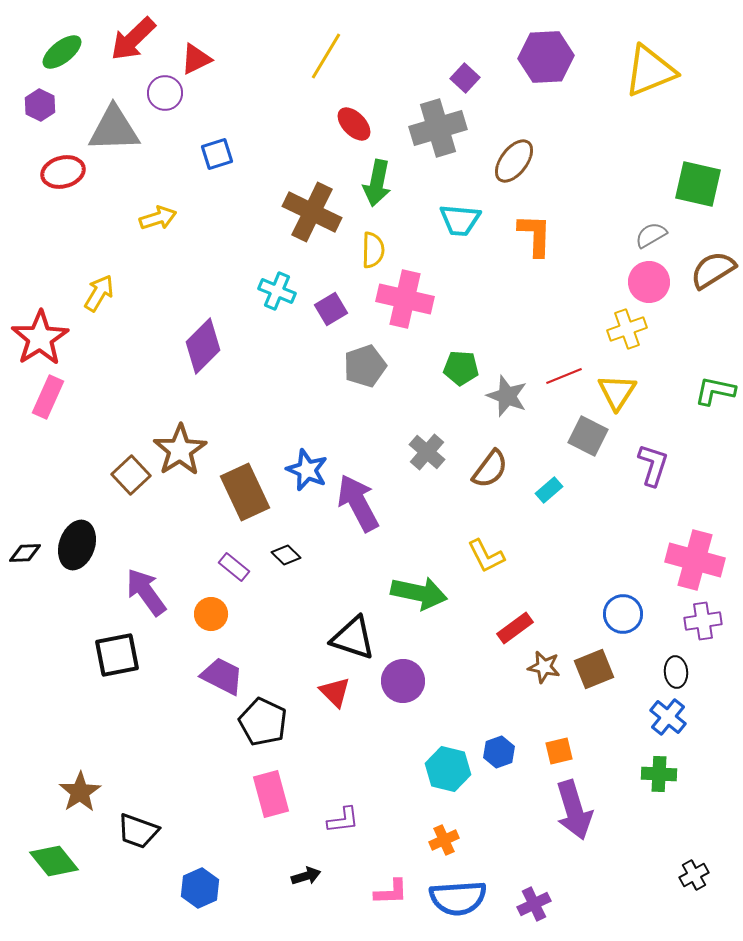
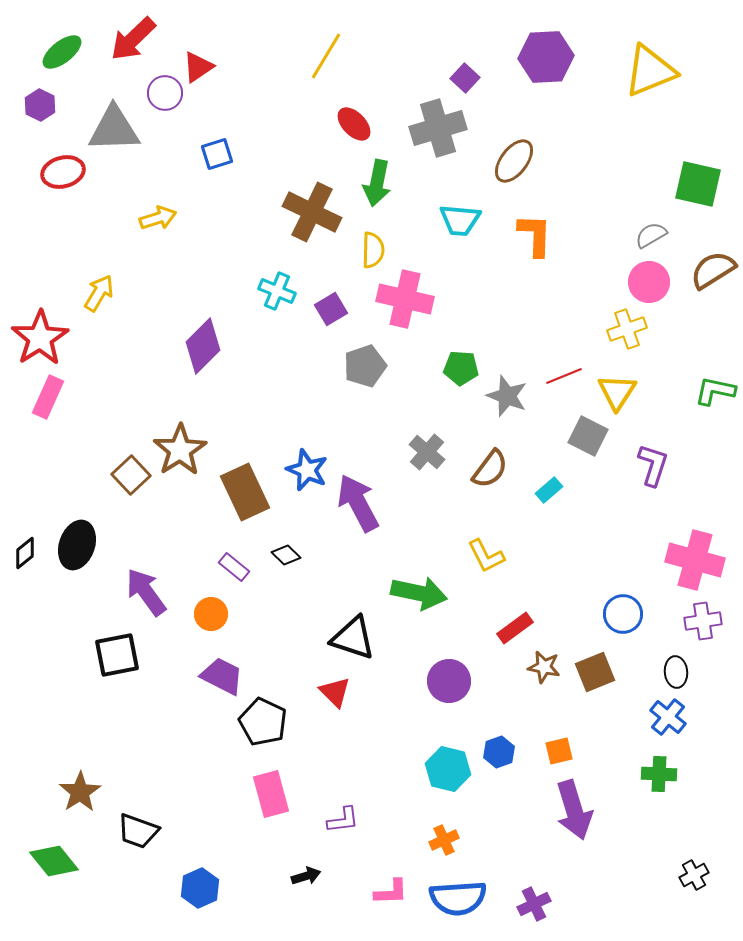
red triangle at (196, 59): moved 2 px right, 8 px down; rotated 8 degrees counterclockwise
black diamond at (25, 553): rotated 36 degrees counterclockwise
brown square at (594, 669): moved 1 px right, 3 px down
purple circle at (403, 681): moved 46 px right
